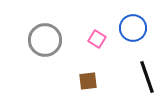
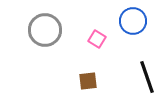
blue circle: moved 7 px up
gray circle: moved 10 px up
